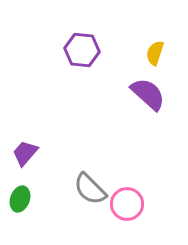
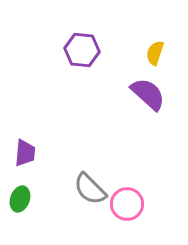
purple trapezoid: rotated 144 degrees clockwise
